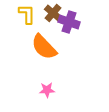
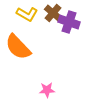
yellow L-shape: rotated 120 degrees clockwise
orange semicircle: moved 26 px left
